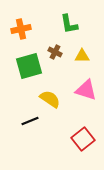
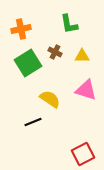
green square: moved 1 px left, 3 px up; rotated 16 degrees counterclockwise
black line: moved 3 px right, 1 px down
red square: moved 15 px down; rotated 10 degrees clockwise
